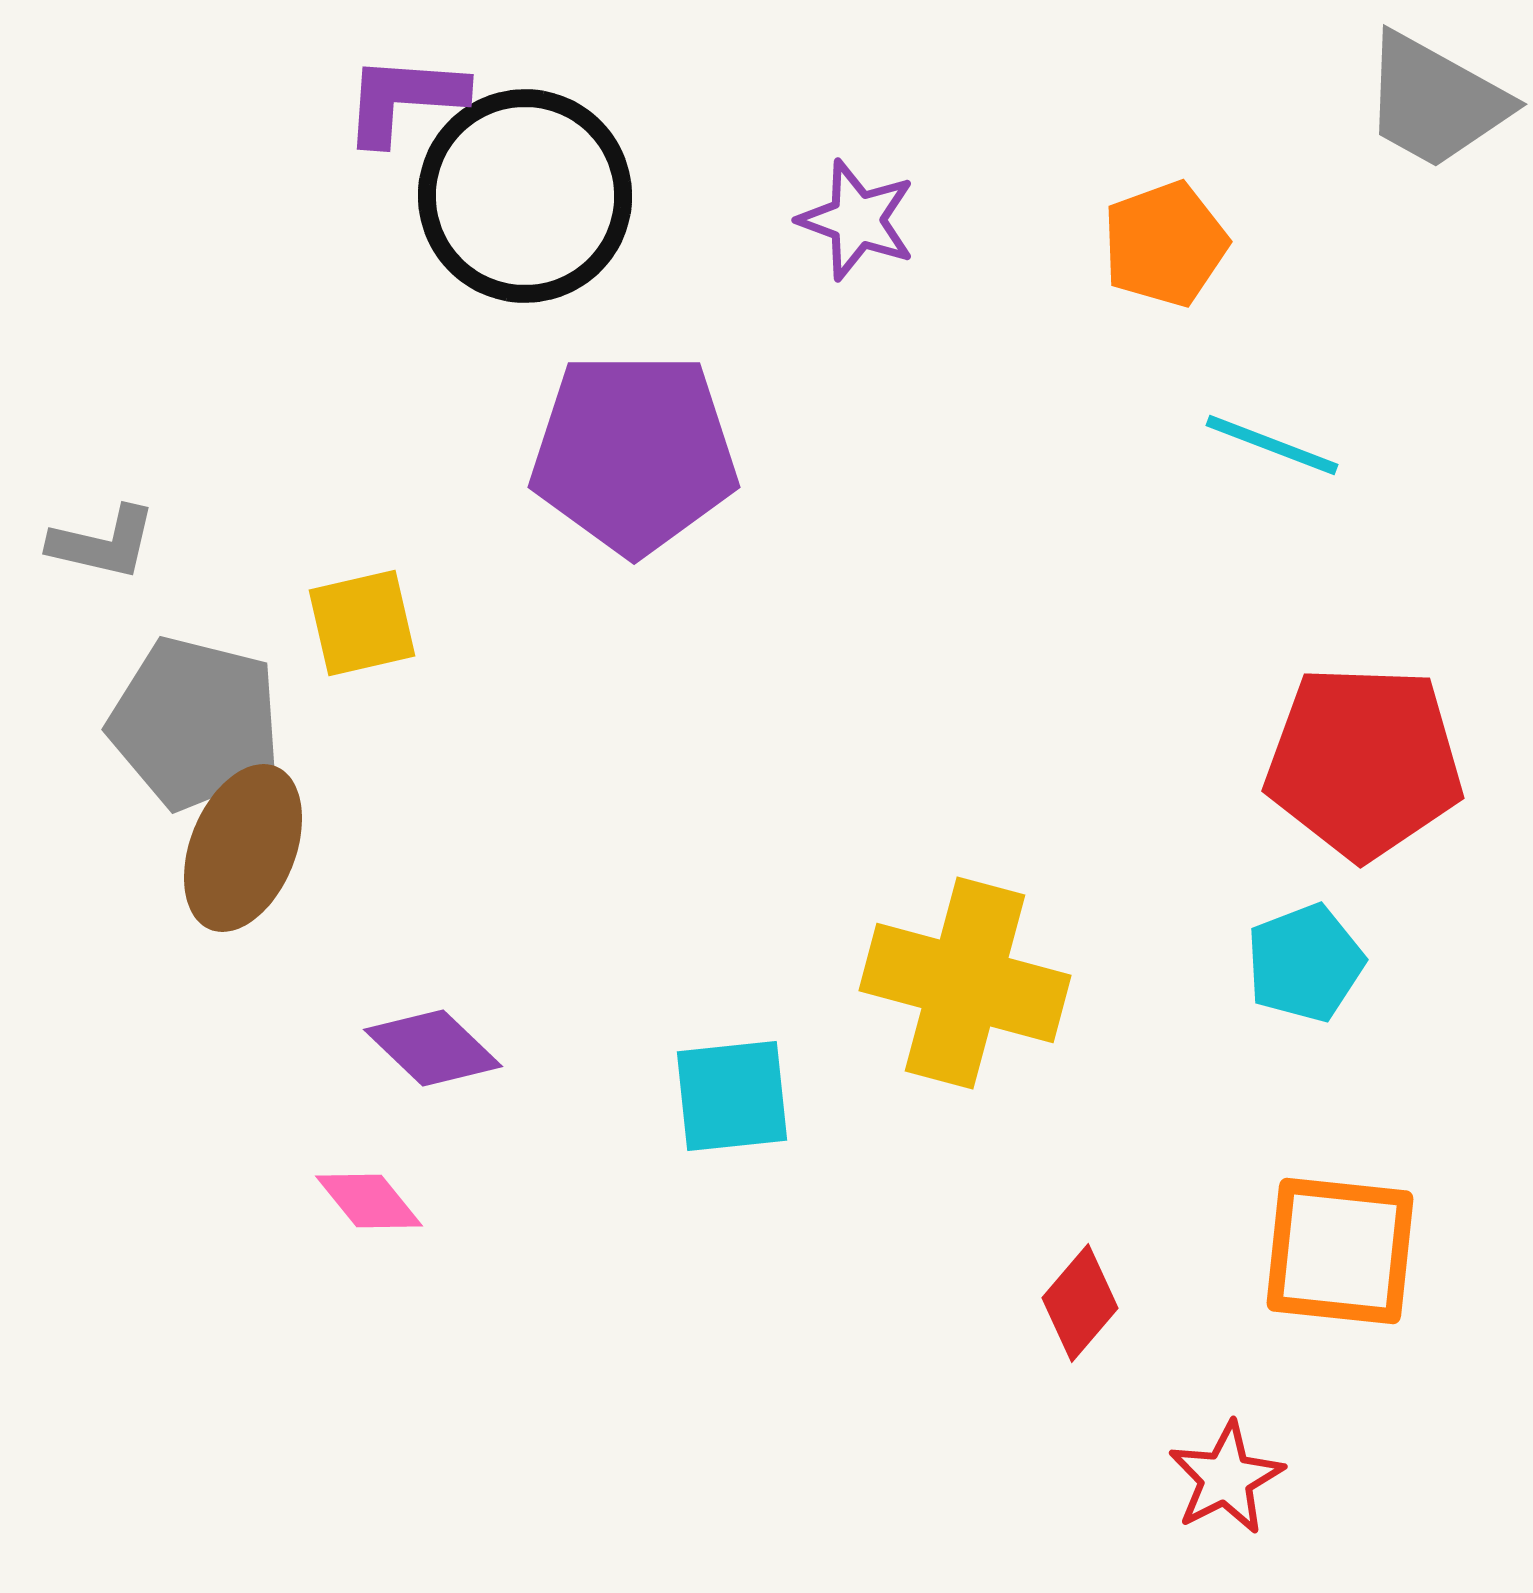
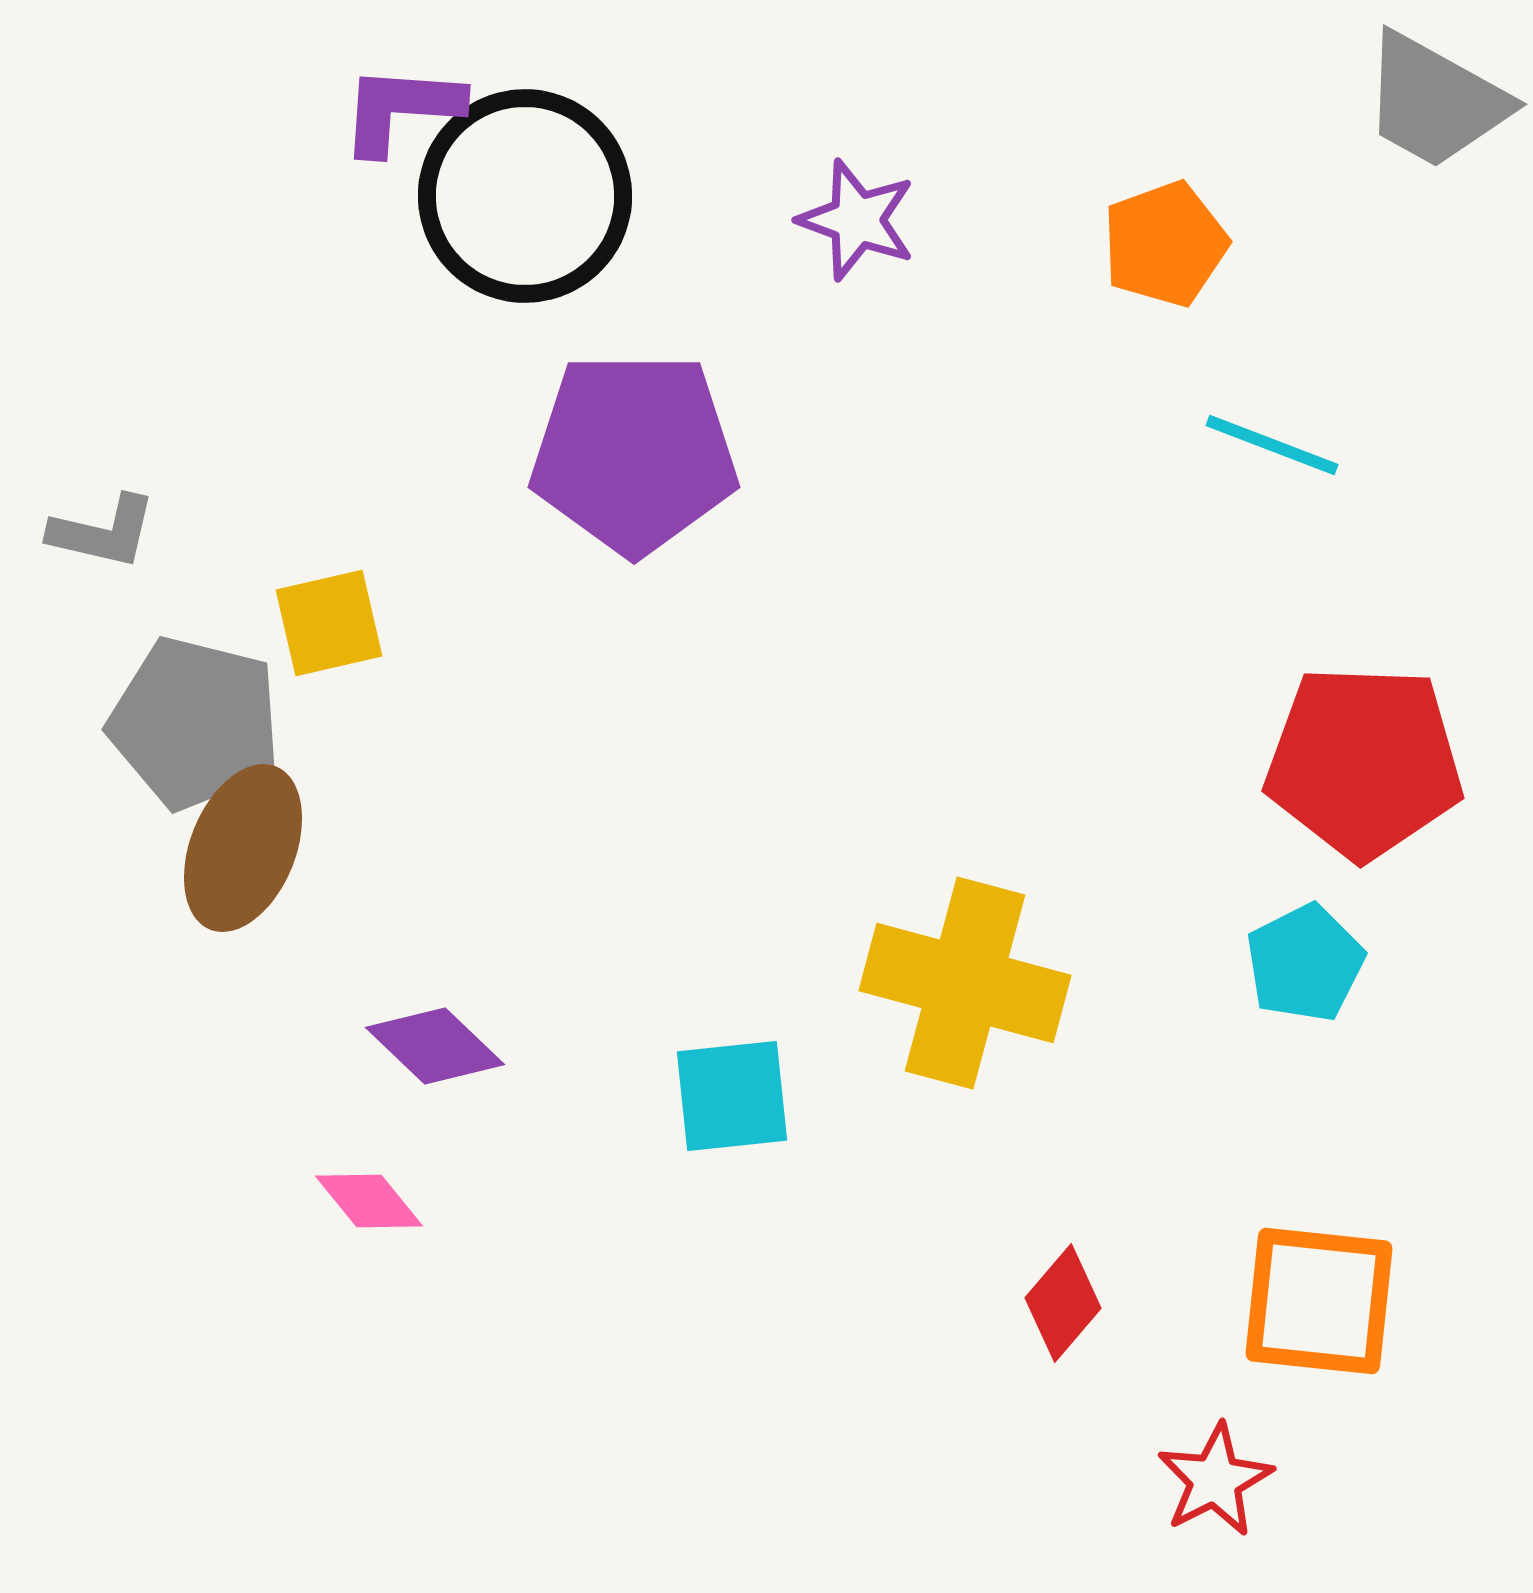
purple L-shape: moved 3 px left, 10 px down
gray L-shape: moved 11 px up
yellow square: moved 33 px left
cyan pentagon: rotated 6 degrees counterclockwise
purple diamond: moved 2 px right, 2 px up
orange square: moved 21 px left, 50 px down
red diamond: moved 17 px left
red star: moved 11 px left, 2 px down
